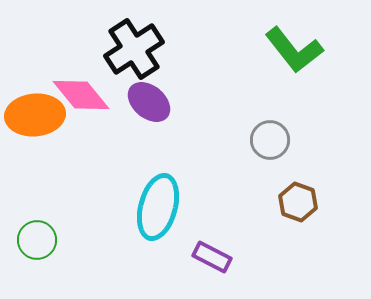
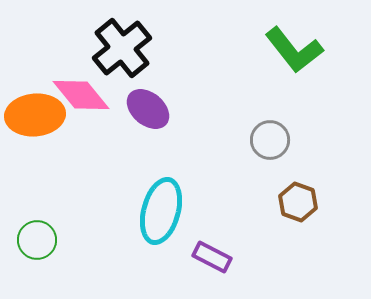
black cross: moved 12 px left, 1 px up; rotated 6 degrees counterclockwise
purple ellipse: moved 1 px left, 7 px down
cyan ellipse: moved 3 px right, 4 px down
